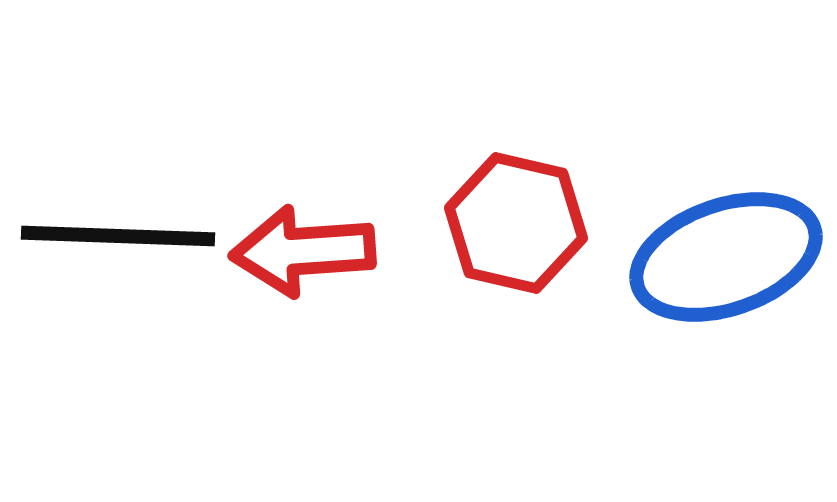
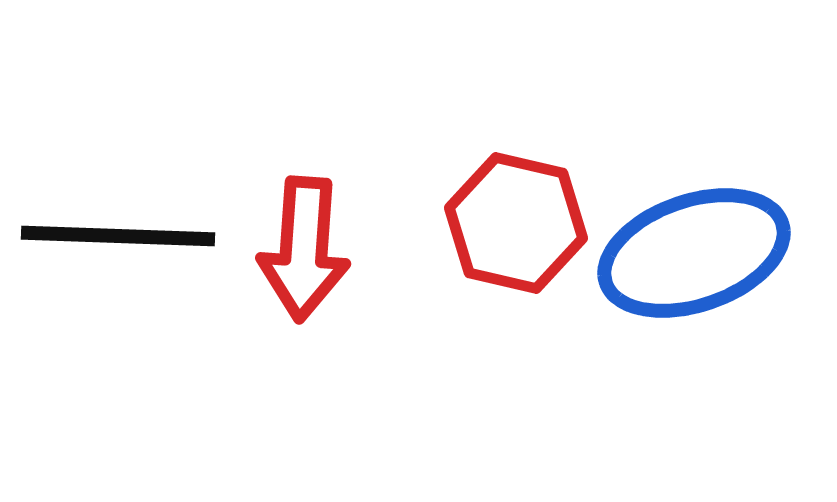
red arrow: moved 1 px right, 2 px up; rotated 82 degrees counterclockwise
blue ellipse: moved 32 px left, 4 px up
